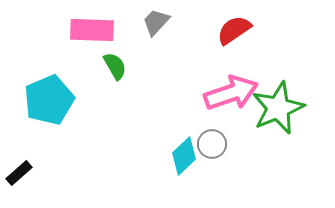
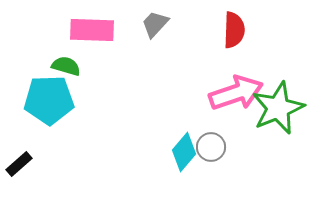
gray trapezoid: moved 1 px left, 2 px down
red semicircle: rotated 126 degrees clockwise
green semicircle: moved 49 px left; rotated 44 degrees counterclockwise
pink arrow: moved 5 px right
cyan pentagon: rotated 21 degrees clockwise
gray circle: moved 1 px left, 3 px down
cyan diamond: moved 4 px up; rotated 6 degrees counterclockwise
black rectangle: moved 9 px up
